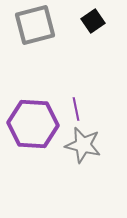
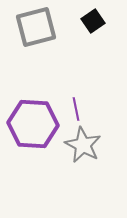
gray square: moved 1 px right, 2 px down
gray star: rotated 15 degrees clockwise
